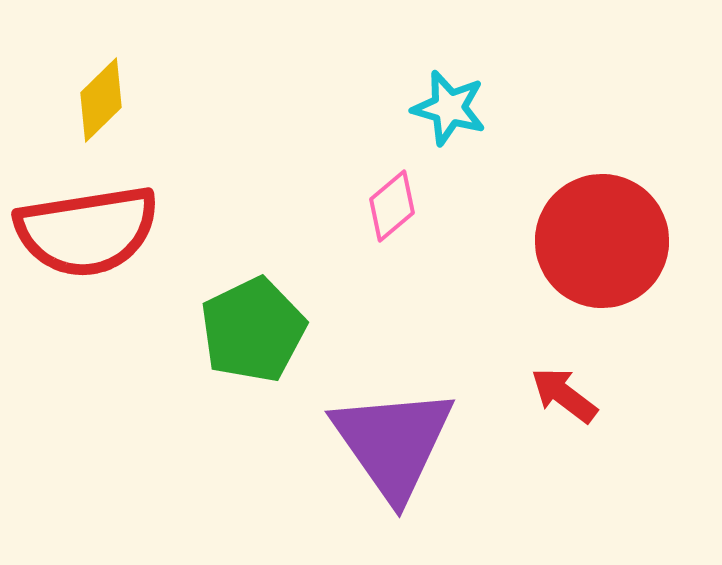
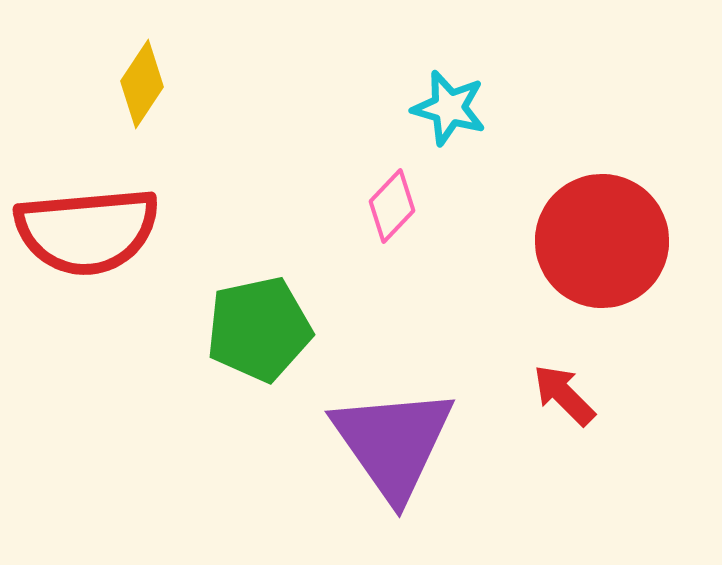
yellow diamond: moved 41 px right, 16 px up; rotated 12 degrees counterclockwise
pink diamond: rotated 6 degrees counterclockwise
red semicircle: rotated 4 degrees clockwise
green pentagon: moved 6 px right, 1 px up; rotated 14 degrees clockwise
red arrow: rotated 8 degrees clockwise
